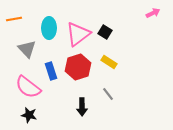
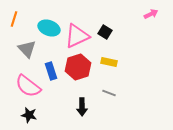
pink arrow: moved 2 px left, 1 px down
orange line: rotated 63 degrees counterclockwise
cyan ellipse: rotated 70 degrees counterclockwise
pink triangle: moved 1 px left, 2 px down; rotated 12 degrees clockwise
yellow rectangle: rotated 21 degrees counterclockwise
pink semicircle: moved 1 px up
gray line: moved 1 px right, 1 px up; rotated 32 degrees counterclockwise
